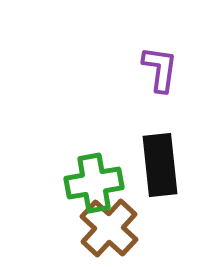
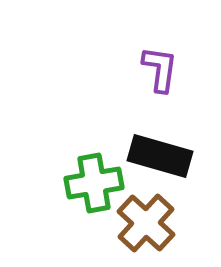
black rectangle: moved 9 px up; rotated 68 degrees counterclockwise
brown cross: moved 37 px right, 5 px up
